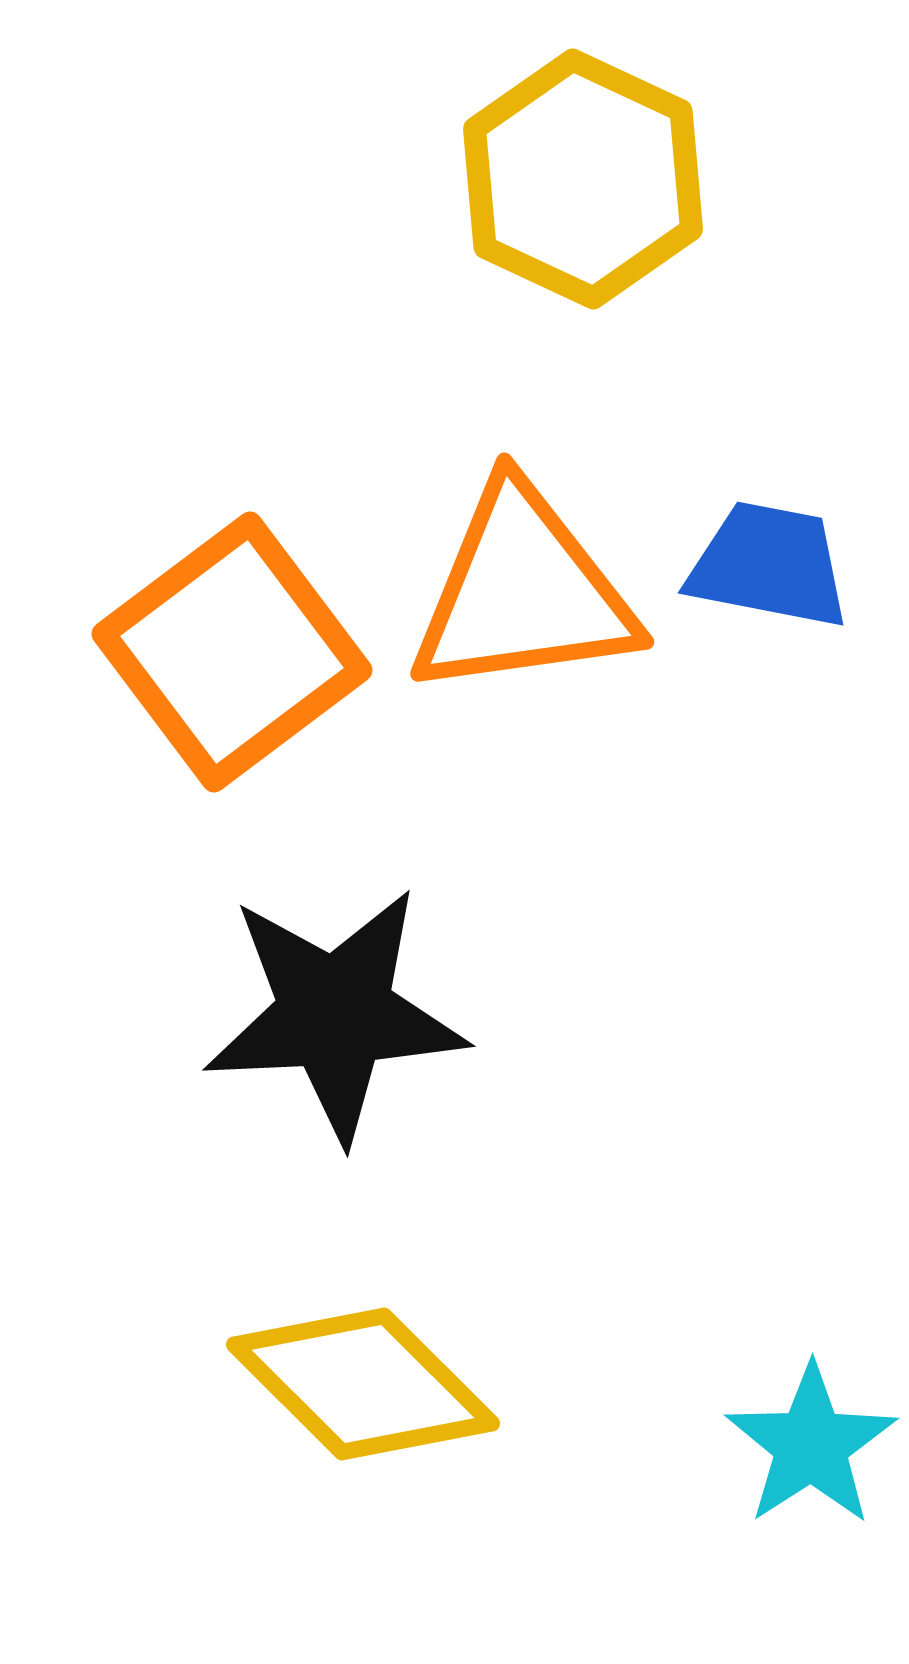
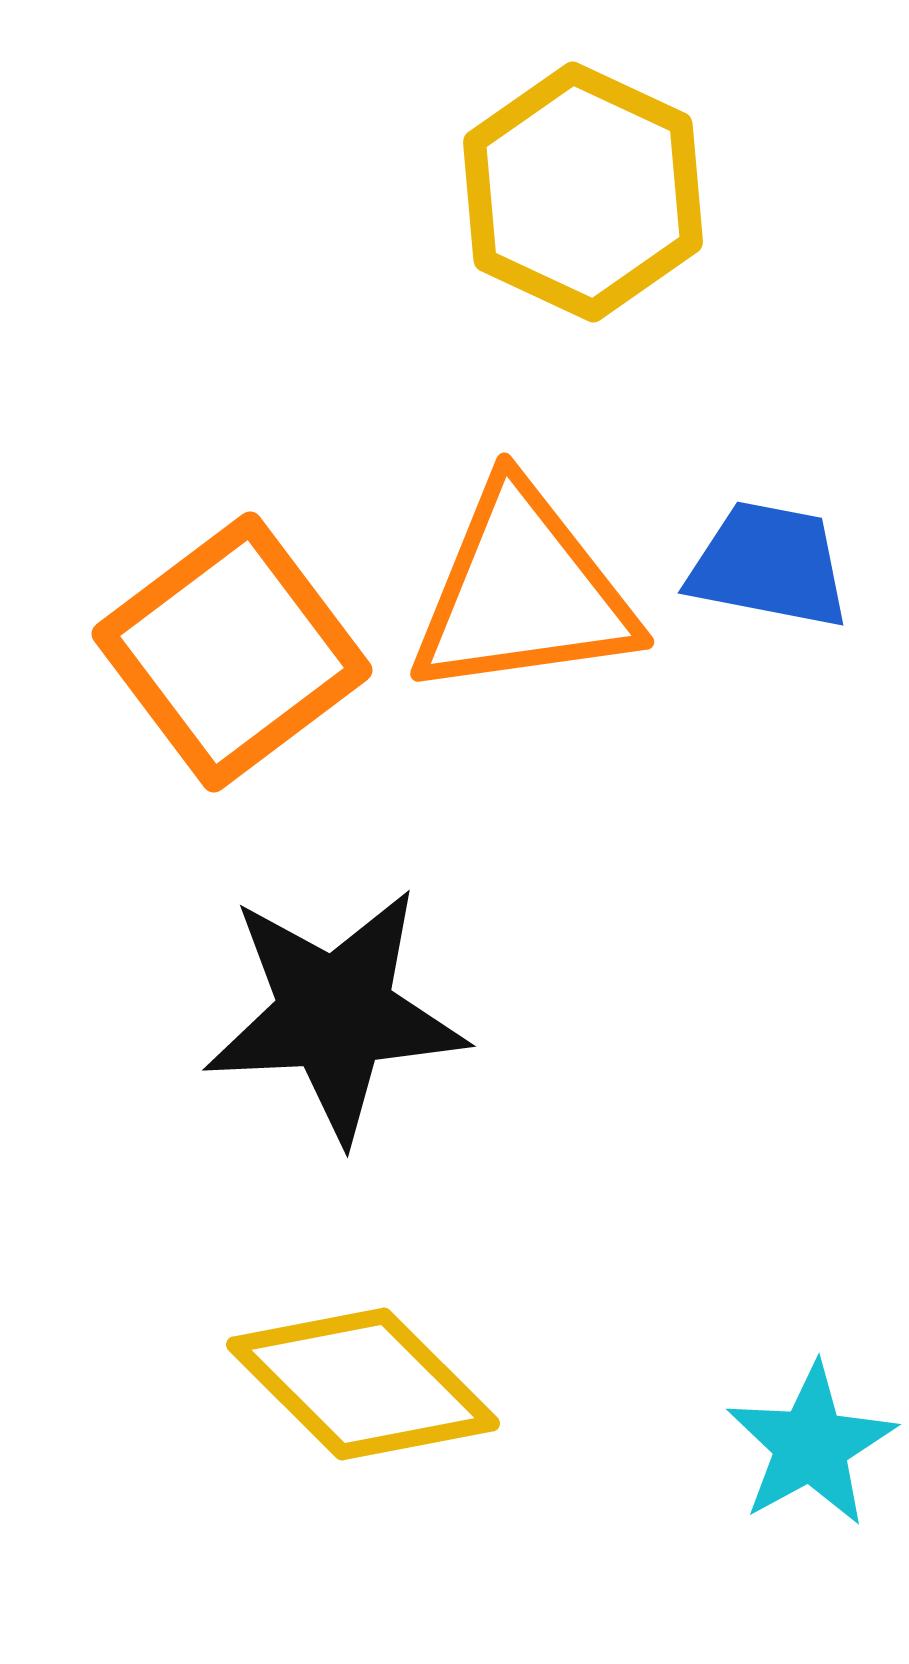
yellow hexagon: moved 13 px down
cyan star: rotated 4 degrees clockwise
